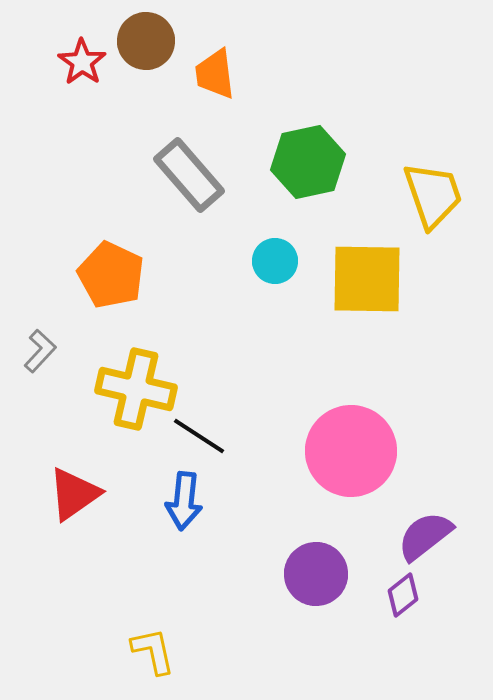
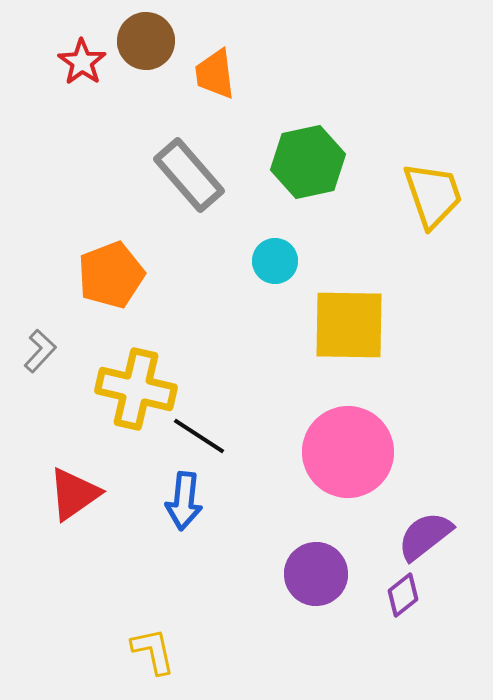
orange pentagon: rotated 26 degrees clockwise
yellow square: moved 18 px left, 46 px down
pink circle: moved 3 px left, 1 px down
